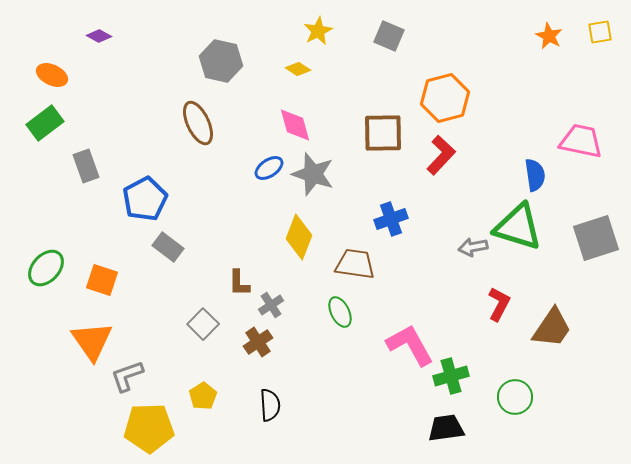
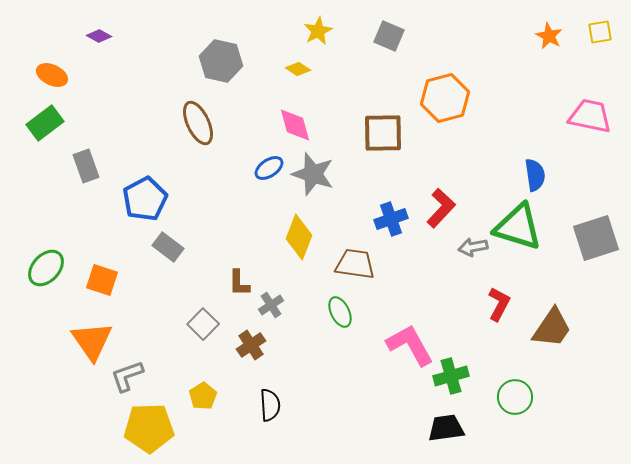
pink trapezoid at (581, 141): moved 9 px right, 25 px up
red L-shape at (441, 155): moved 53 px down
brown cross at (258, 342): moved 7 px left, 3 px down
